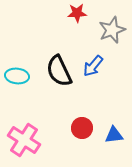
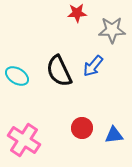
gray star: rotated 20 degrees clockwise
cyan ellipse: rotated 25 degrees clockwise
